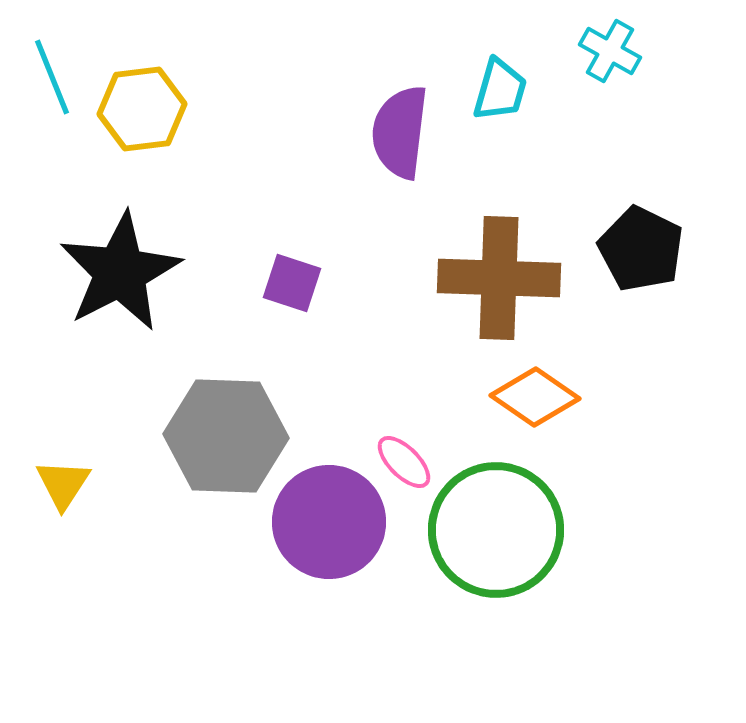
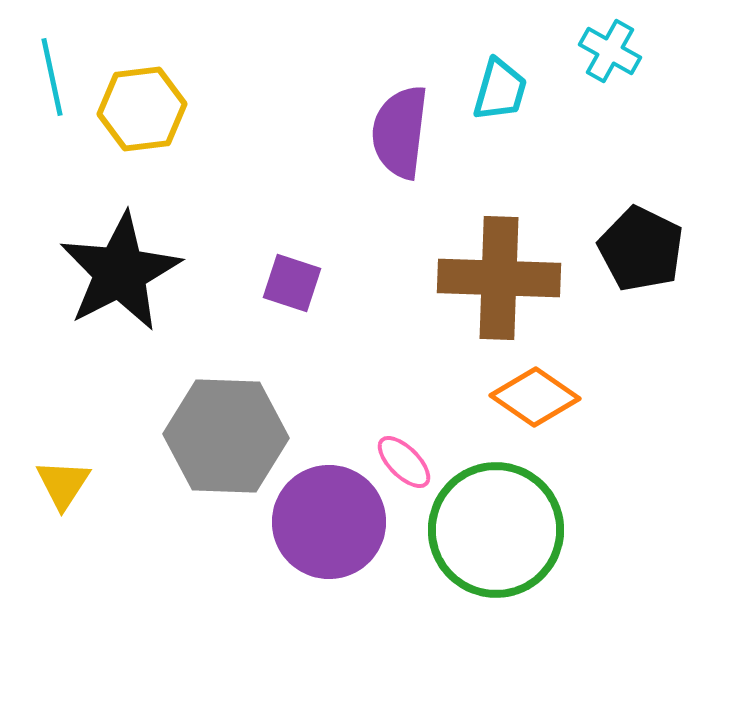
cyan line: rotated 10 degrees clockwise
